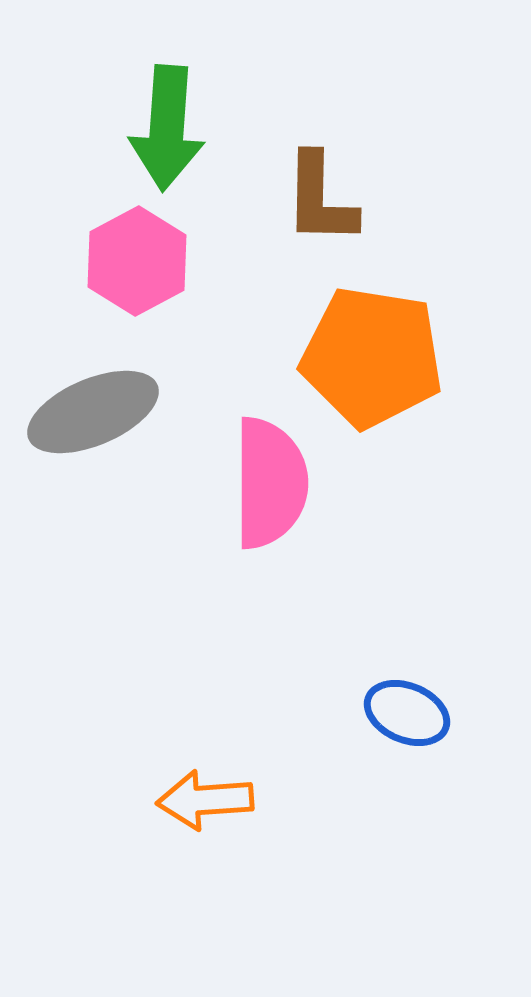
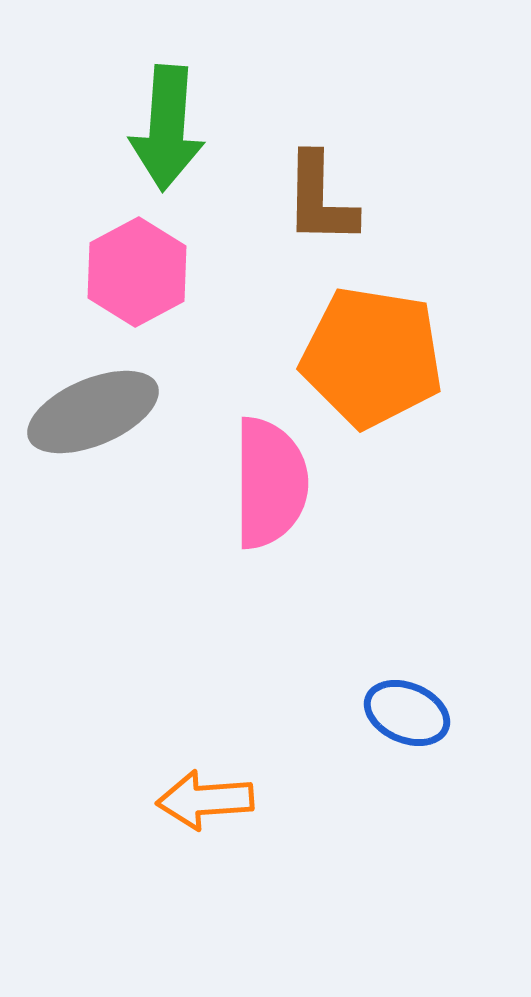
pink hexagon: moved 11 px down
